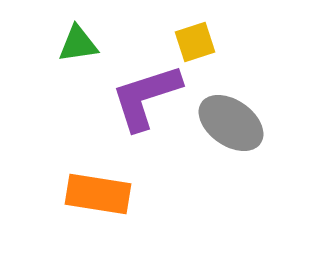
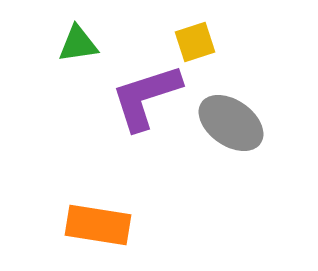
orange rectangle: moved 31 px down
